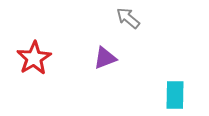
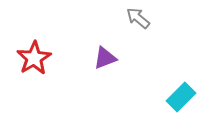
gray arrow: moved 10 px right
cyan rectangle: moved 6 px right, 2 px down; rotated 44 degrees clockwise
